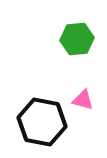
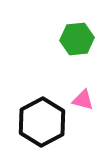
black hexagon: rotated 21 degrees clockwise
